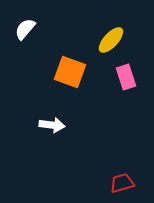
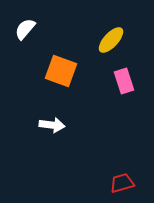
orange square: moved 9 px left, 1 px up
pink rectangle: moved 2 px left, 4 px down
